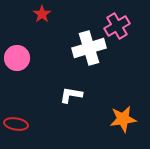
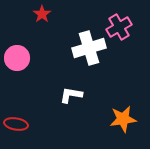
pink cross: moved 2 px right, 1 px down
